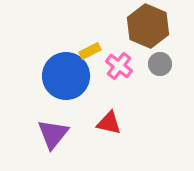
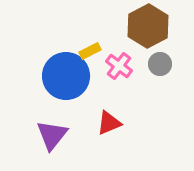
brown hexagon: rotated 9 degrees clockwise
red triangle: rotated 36 degrees counterclockwise
purple triangle: moved 1 px left, 1 px down
